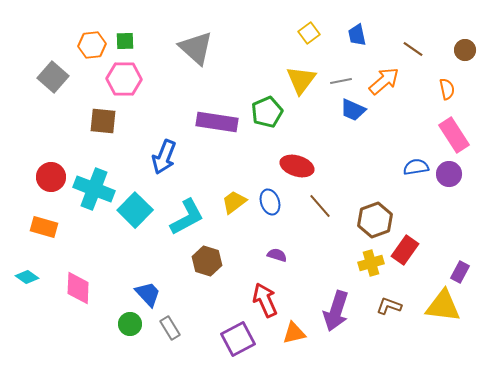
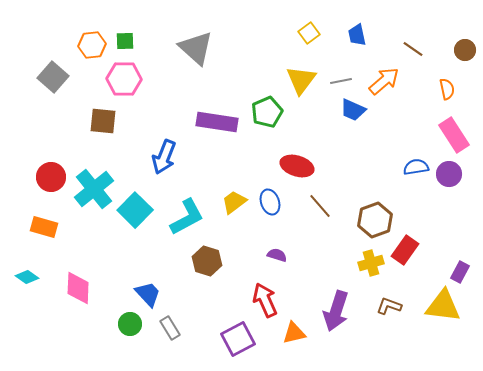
cyan cross at (94, 189): rotated 30 degrees clockwise
